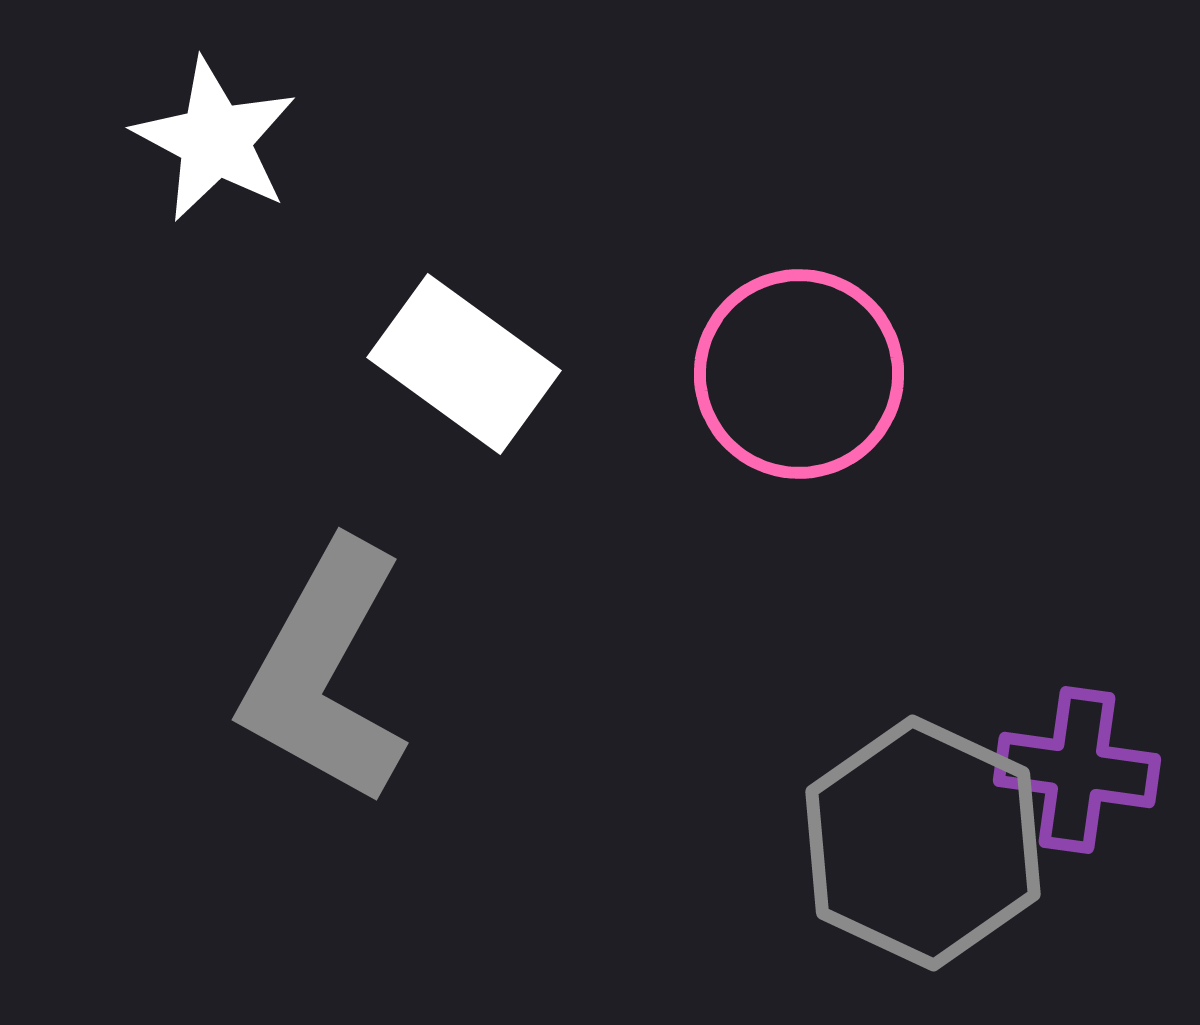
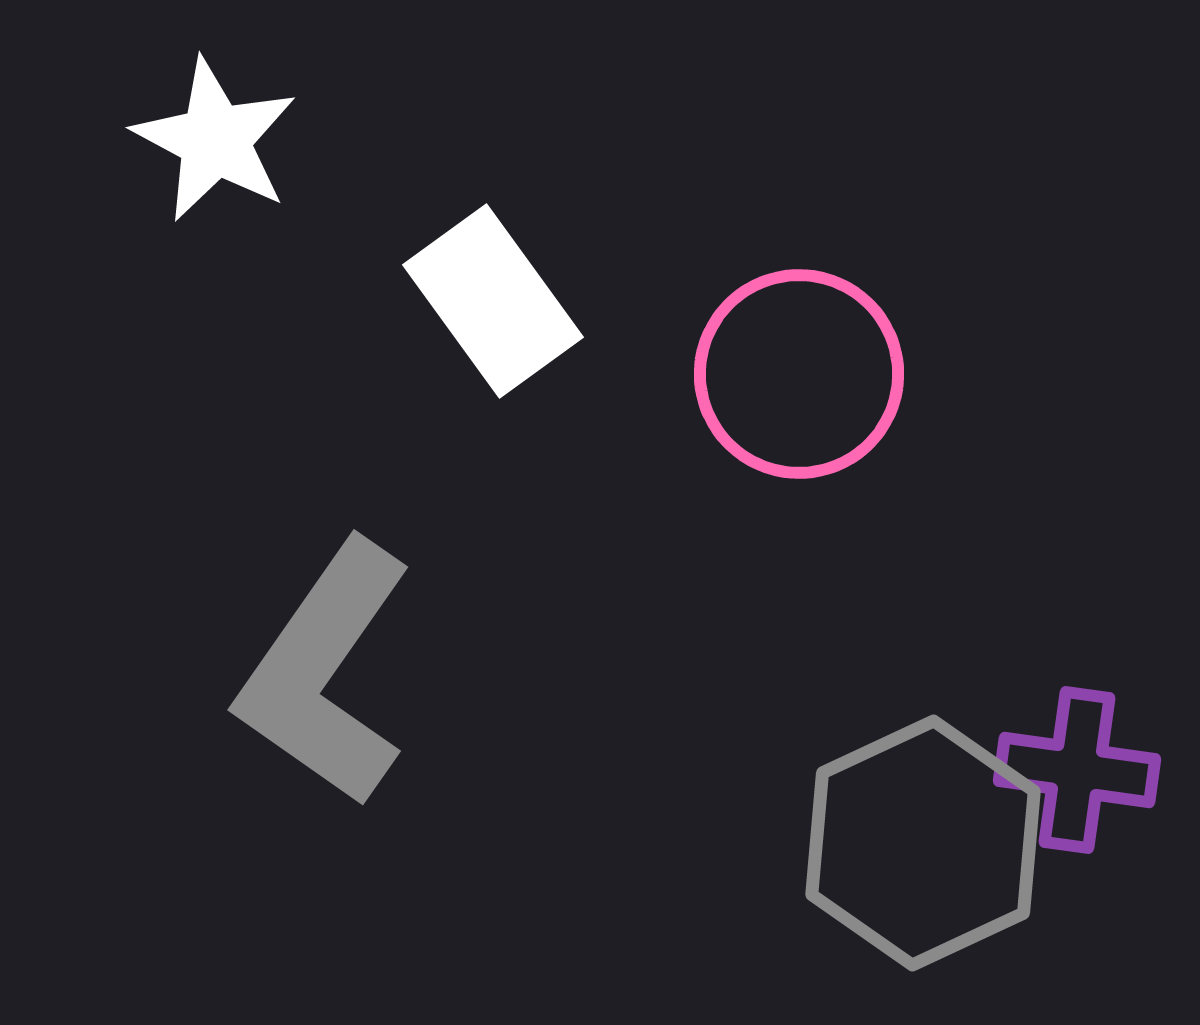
white rectangle: moved 29 px right, 63 px up; rotated 18 degrees clockwise
gray L-shape: rotated 6 degrees clockwise
gray hexagon: rotated 10 degrees clockwise
